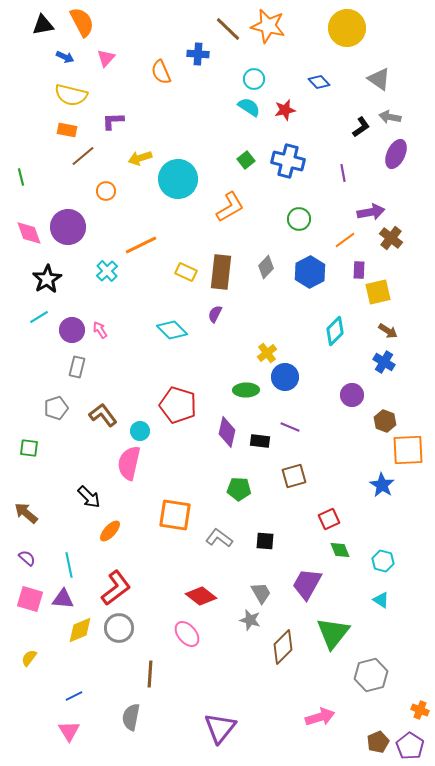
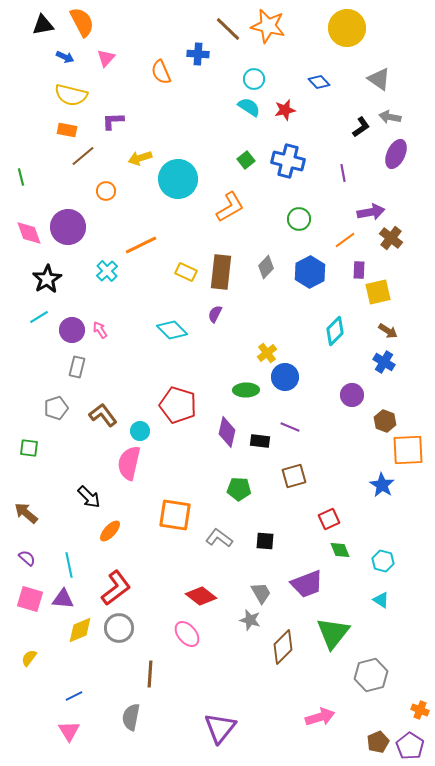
purple trapezoid at (307, 584): rotated 140 degrees counterclockwise
